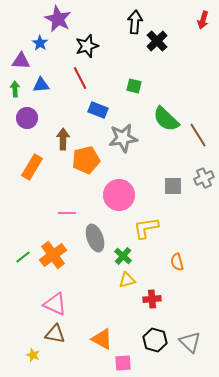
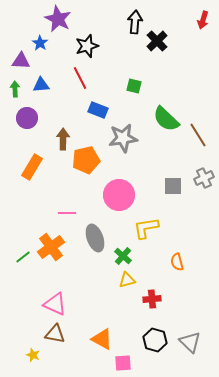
orange cross: moved 2 px left, 8 px up
